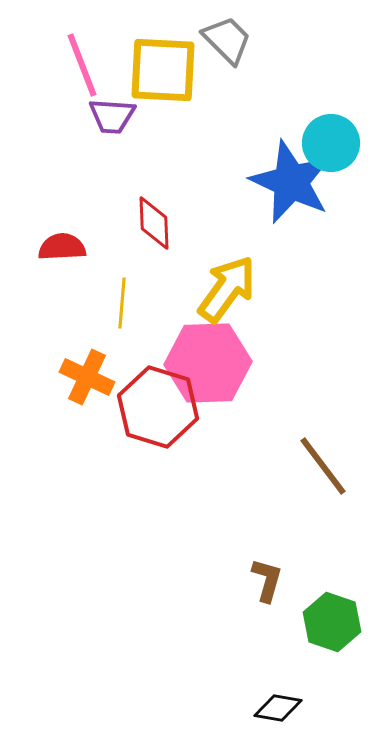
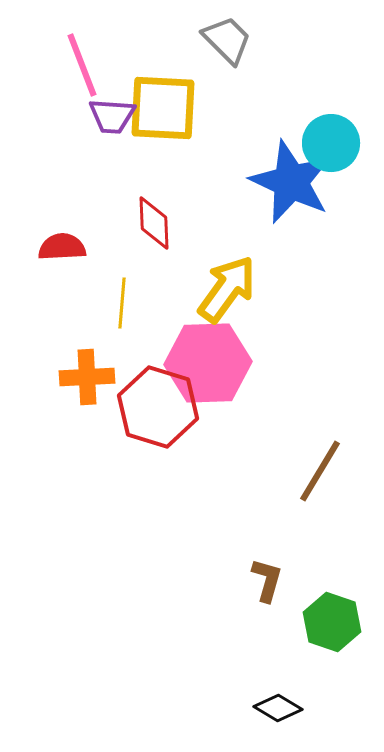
yellow square: moved 38 px down
orange cross: rotated 28 degrees counterclockwise
brown line: moved 3 px left, 5 px down; rotated 68 degrees clockwise
black diamond: rotated 21 degrees clockwise
